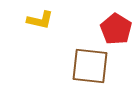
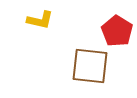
red pentagon: moved 1 px right, 2 px down
